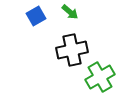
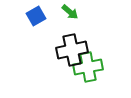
green cross: moved 12 px left, 10 px up; rotated 20 degrees clockwise
